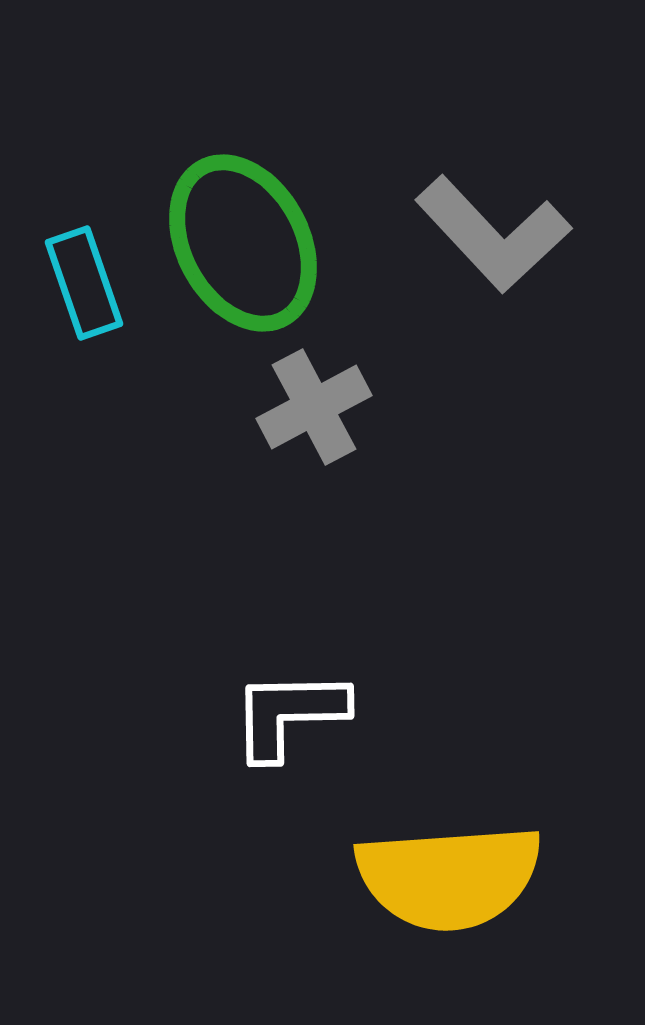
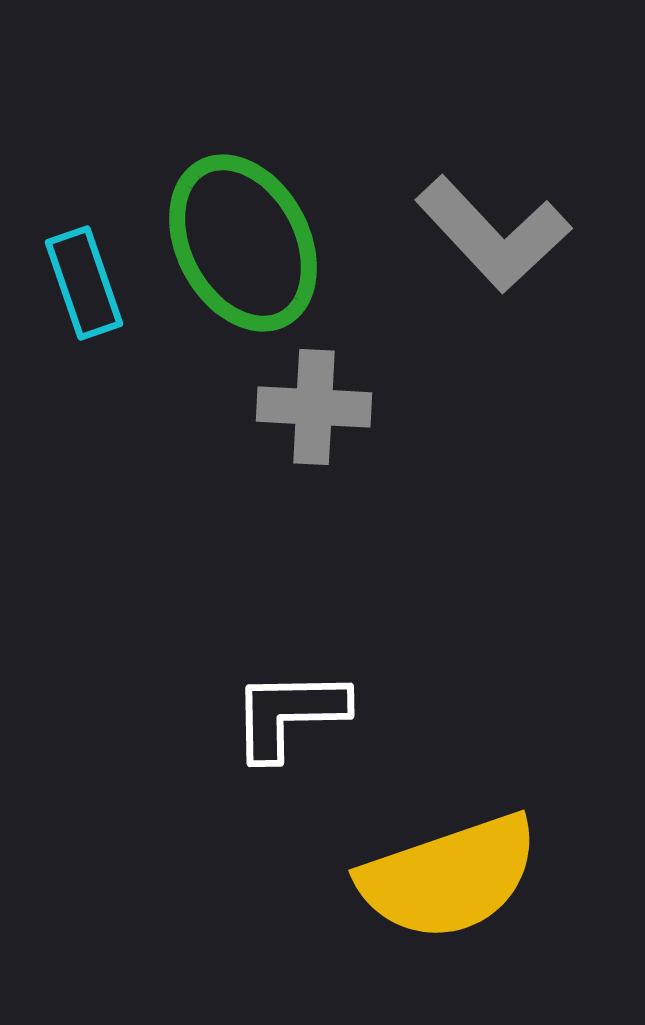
gray cross: rotated 31 degrees clockwise
yellow semicircle: rotated 15 degrees counterclockwise
